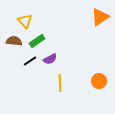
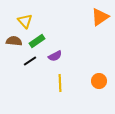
purple semicircle: moved 5 px right, 3 px up
